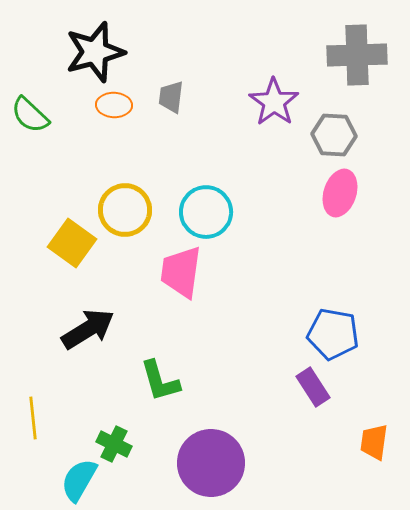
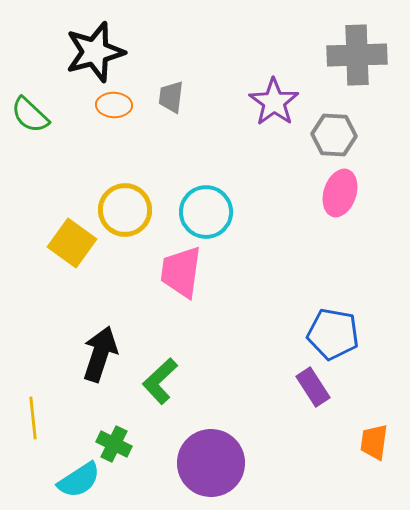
black arrow: moved 12 px right, 25 px down; rotated 40 degrees counterclockwise
green L-shape: rotated 63 degrees clockwise
cyan semicircle: rotated 153 degrees counterclockwise
